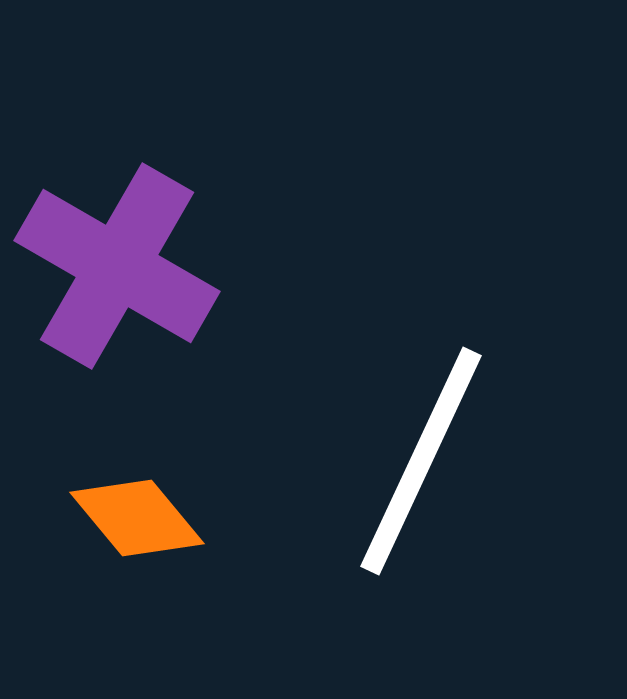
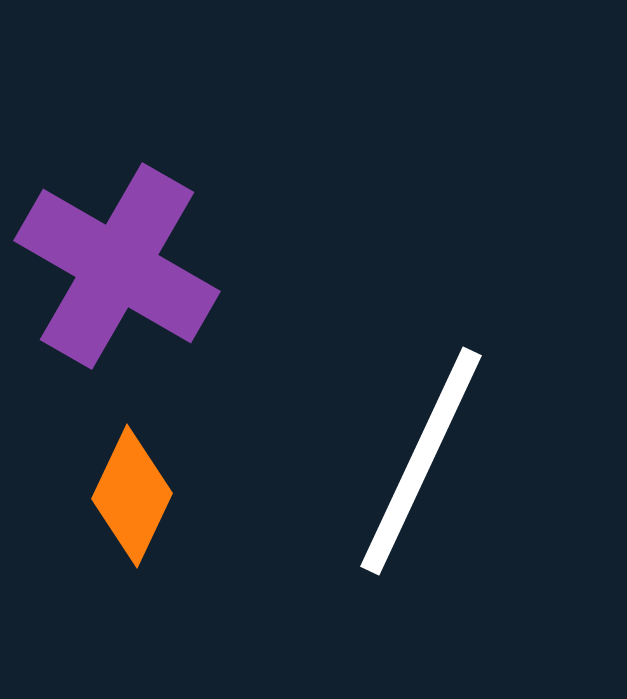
orange diamond: moved 5 px left, 22 px up; rotated 65 degrees clockwise
